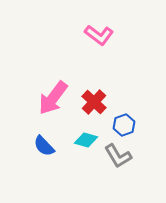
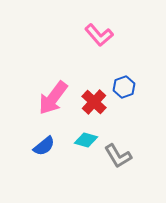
pink L-shape: rotated 12 degrees clockwise
blue hexagon: moved 38 px up
blue semicircle: rotated 85 degrees counterclockwise
